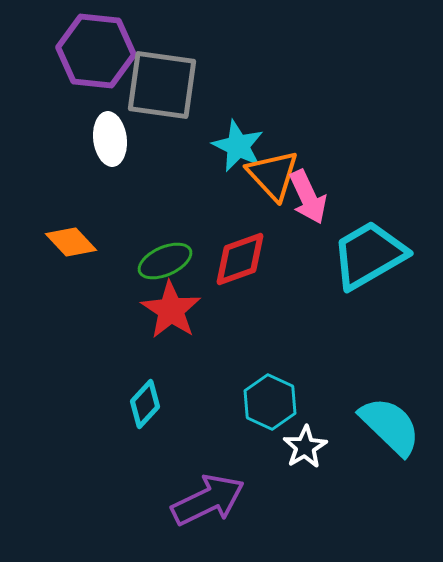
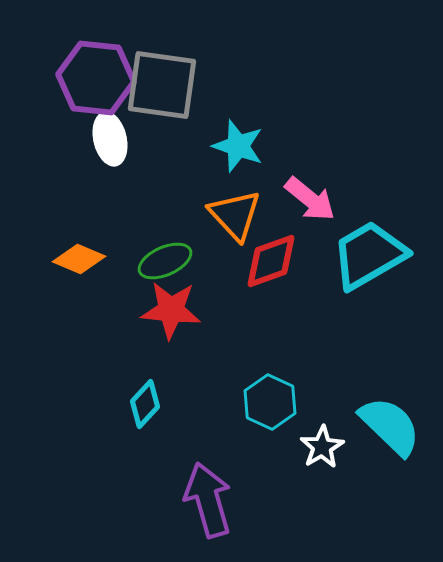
purple hexagon: moved 27 px down
white ellipse: rotated 6 degrees counterclockwise
cyan star: rotated 6 degrees counterclockwise
orange triangle: moved 38 px left, 40 px down
pink arrow: moved 2 px right, 2 px down; rotated 26 degrees counterclockwise
orange diamond: moved 8 px right, 17 px down; rotated 24 degrees counterclockwise
red diamond: moved 31 px right, 2 px down
red star: rotated 28 degrees counterclockwise
white star: moved 17 px right
purple arrow: rotated 80 degrees counterclockwise
